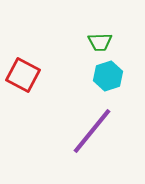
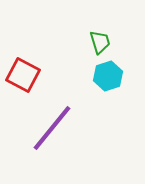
green trapezoid: rotated 105 degrees counterclockwise
purple line: moved 40 px left, 3 px up
